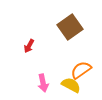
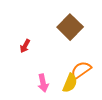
brown square: rotated 10 degrees counterclockwise
red arrow: moved 4 px left
yellow semicircle: moved 1 px left, 2 px up; rotated 84 degrees clockwise
